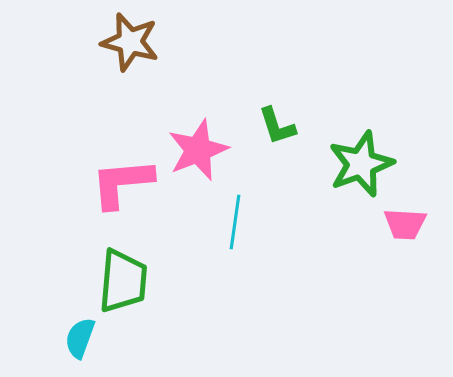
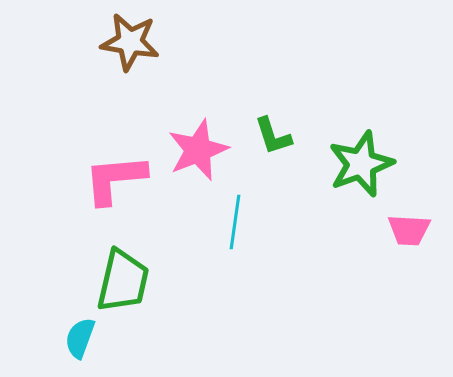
brown star: rotated 6 degrees counterclockwise
green L-shape: moved 4 px left, 10 px down
pink L-shape: moved 7 px left, 4 px up
pink trapezoid: moved 4 px right, 6 px down
green trapezoid: rotated 8 degrees clockwise
